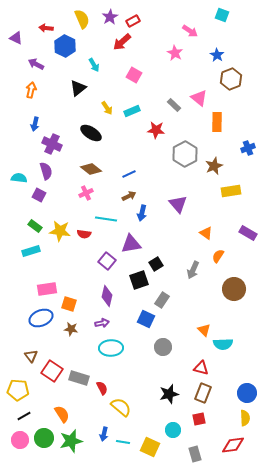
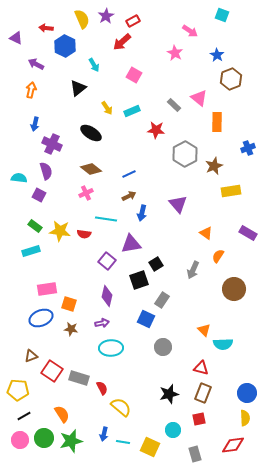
purple star at (110, 17): moved 4 px left, 1 px up
brown triangle at (31, 356): rotated 48 degrees clockwise
